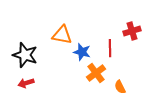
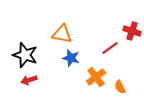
red cross: rotated 36 degrees clockwise
orange triangle: moved 1 px up
red line: rotated 54 degrees clockwise
blue star: moved 11 px left, 6 px down
orange cross: moved 4 px down
red arrow: moved 3 px right, 3 px up
